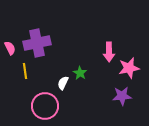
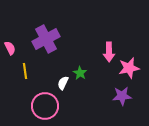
purple cross: moved 9 px right, 4 px up; rotated 16 degrees counterclockwise
